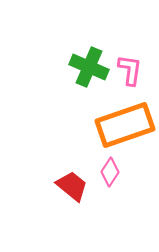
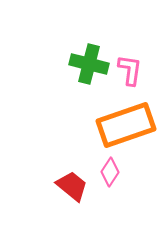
green cross: moved 3 px up; rotated 9 degrees counterclockwise
orange rectangle: moved 1 px right
